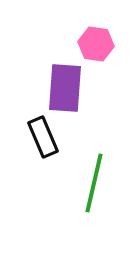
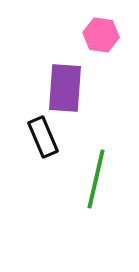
pink hexagon: moved 5 px right, 9 px up
green line: moved 2 px right, 4 px up
